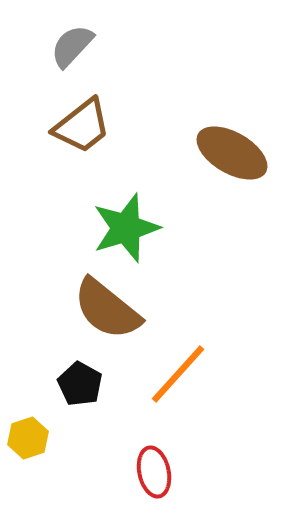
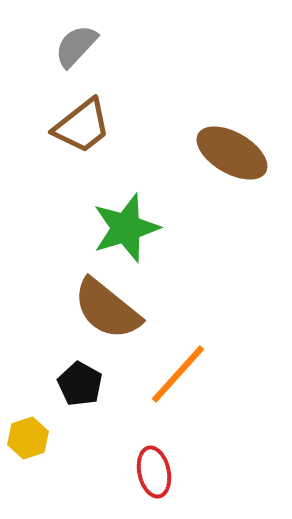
gray semicircle: moved 4 px right
